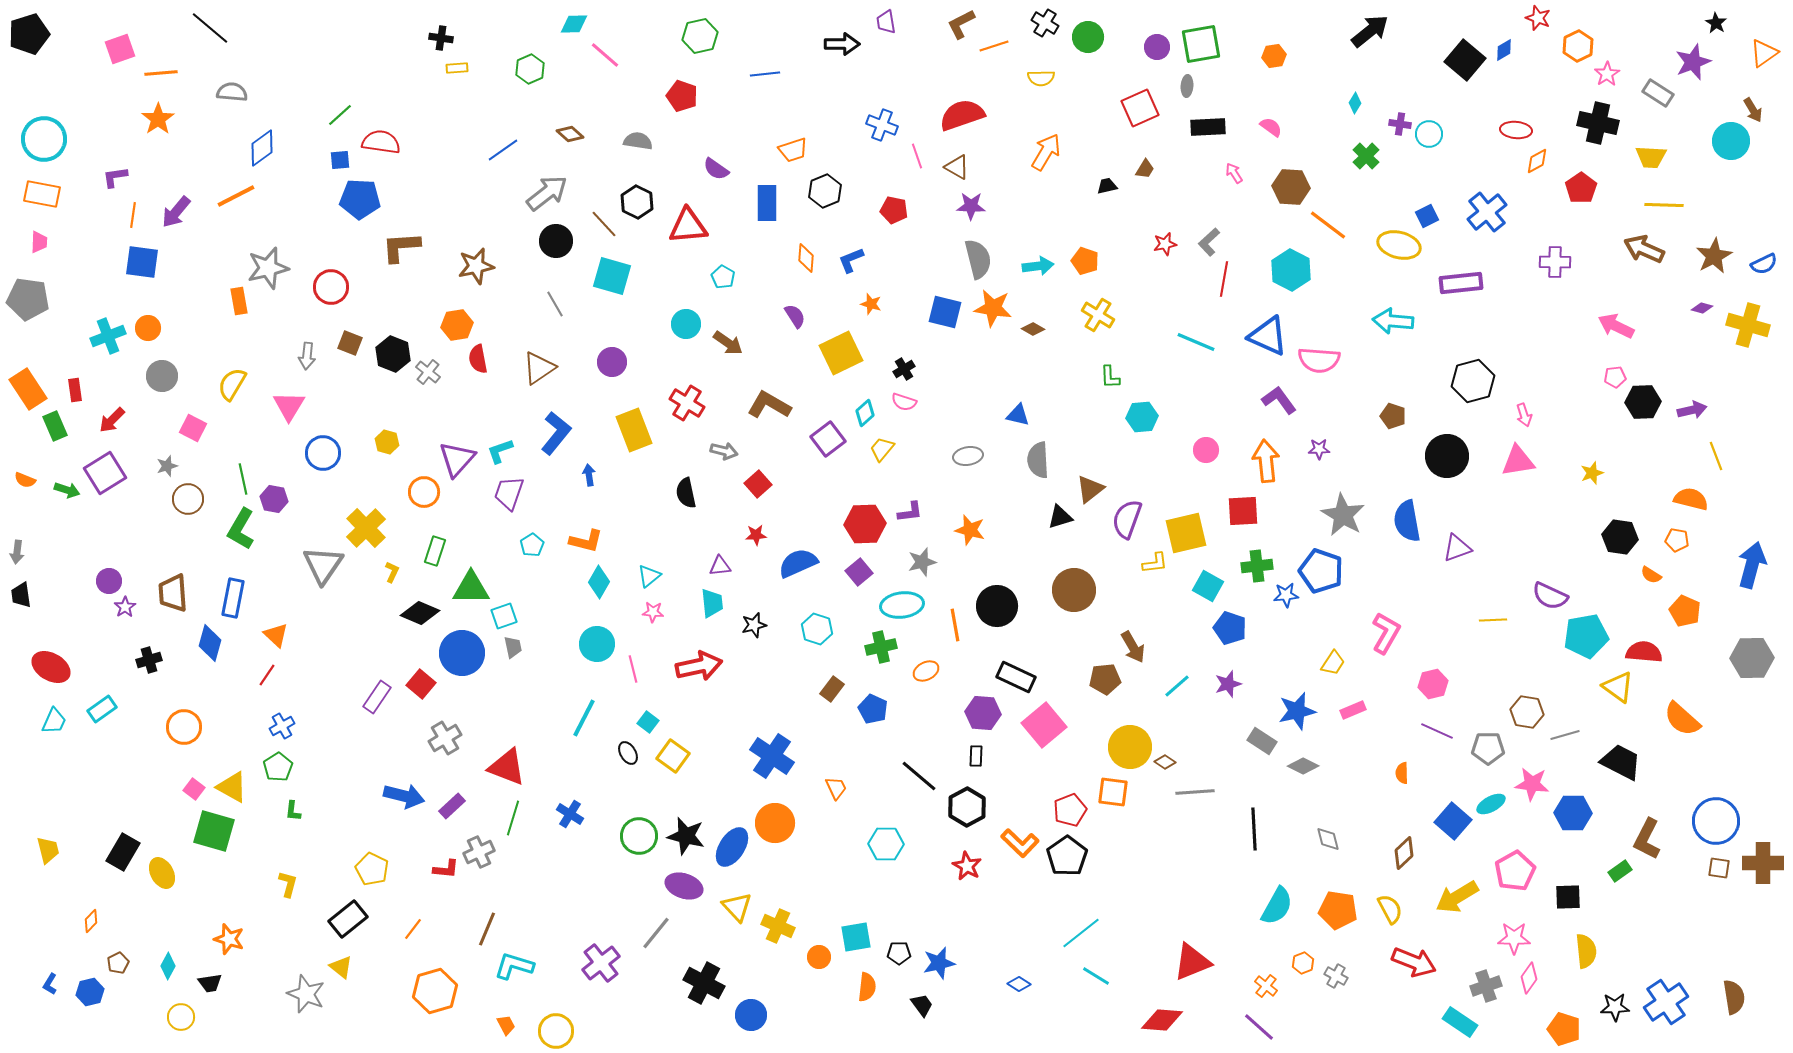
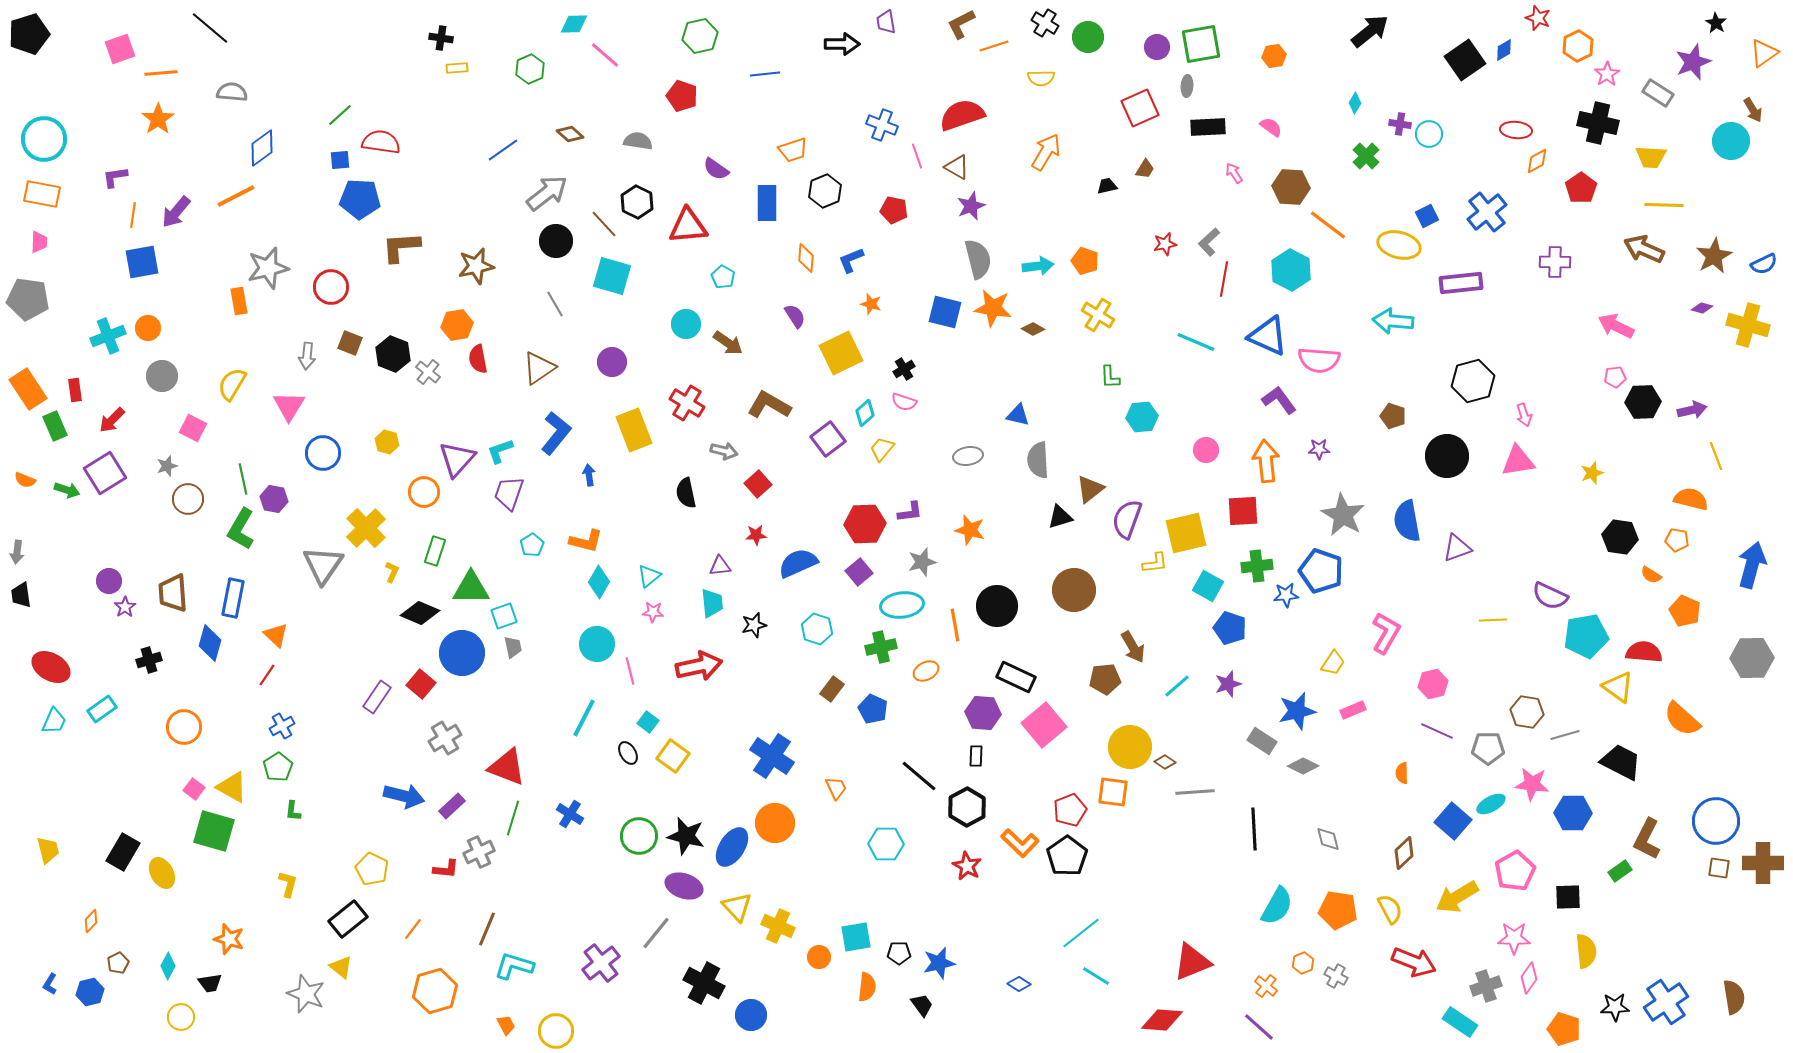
black square at (1465, 60): rotated 15 degrees clockwise
purple star at (971, 206): rotated 24 degrees counterclockwise
blue square at (142, 262): rotated 18 degrees counterclockwise
pink line at (633, 669): moved 3 px left, 2 px down
